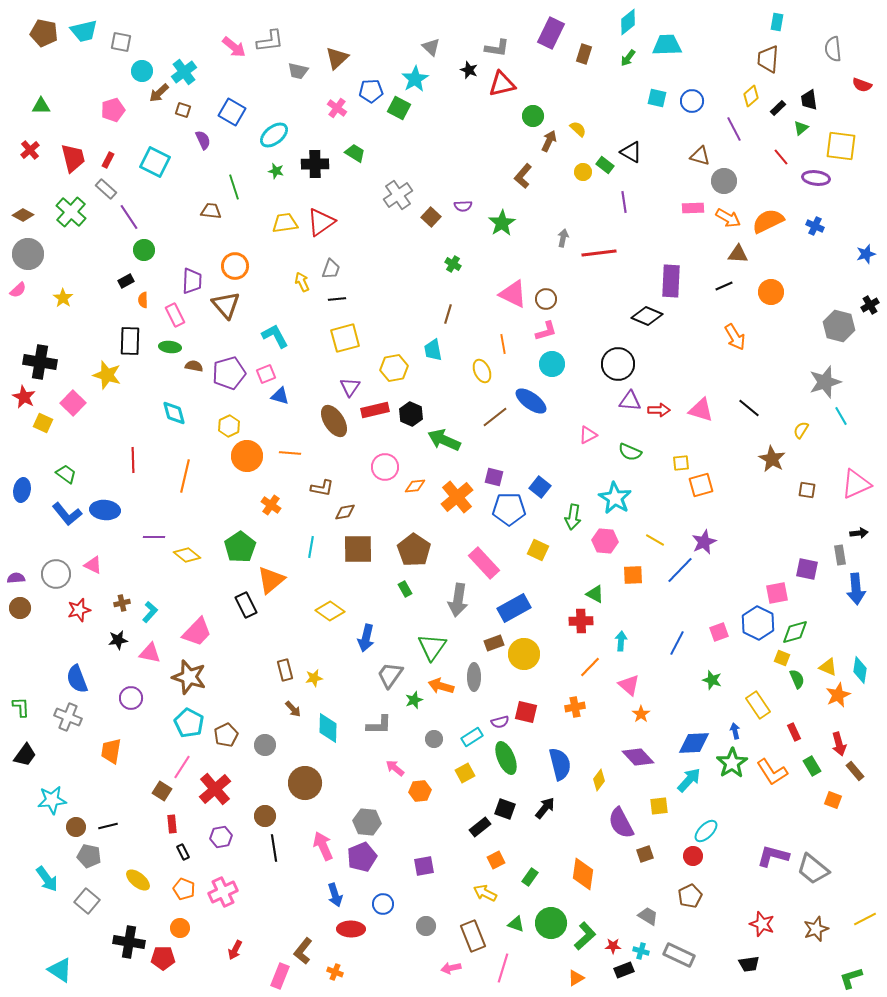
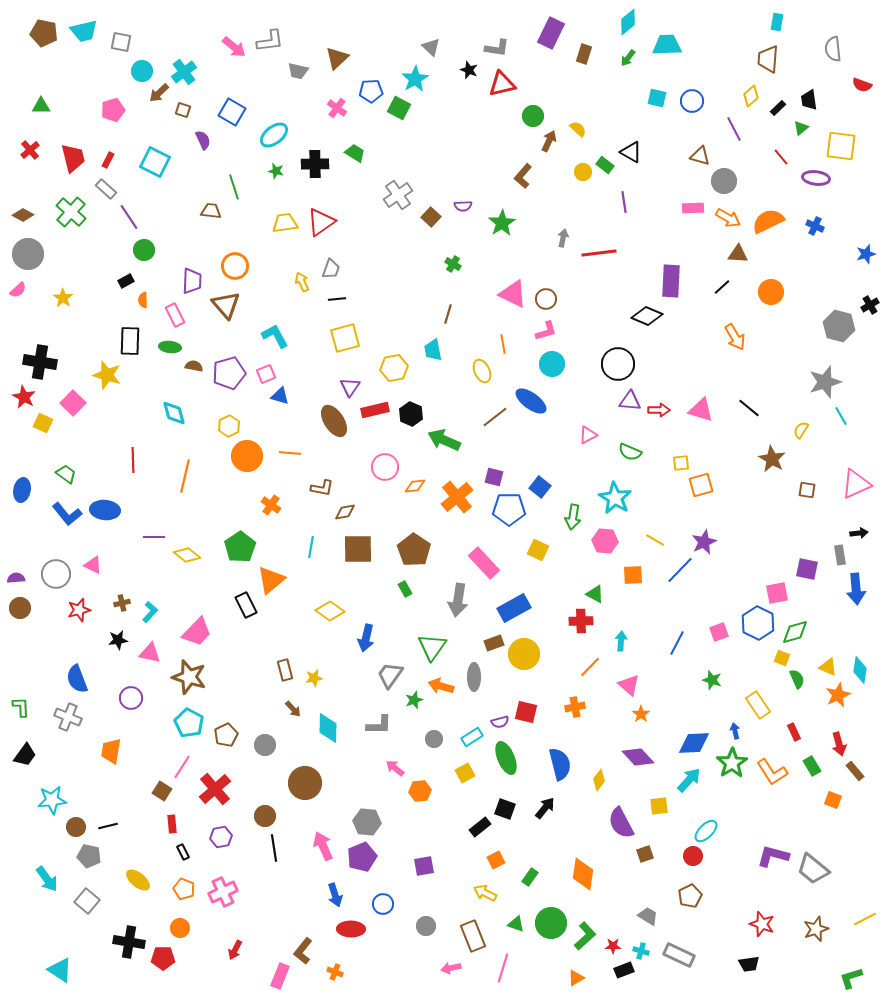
black line at (724, 286): moved 2 px left, 1 px down; rotated 18 degrees counterclockwise
